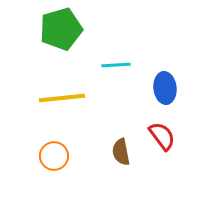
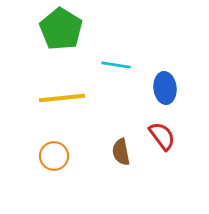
green pentagon: rotated 24 degrees counterclockwise
cyan line: rotated 12 degrees clockwise
